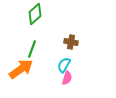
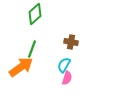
orange arrow: moved 2 px up
